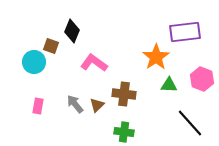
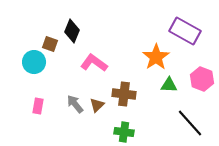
purple rectangle: moved 1 px up; rotated 36 degrees clockwise
brown square: moved 1 px left, 2 px up
